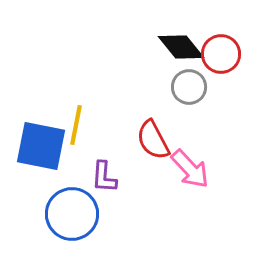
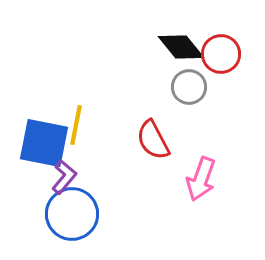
blue square: moved 3 px right, 3 px up
pink arrow: moved 11 px right, 10 px down; rotated 63 degrees clockwise
purple L-shape: moved 40 px left; rotated 144 degrees counterclockwise
